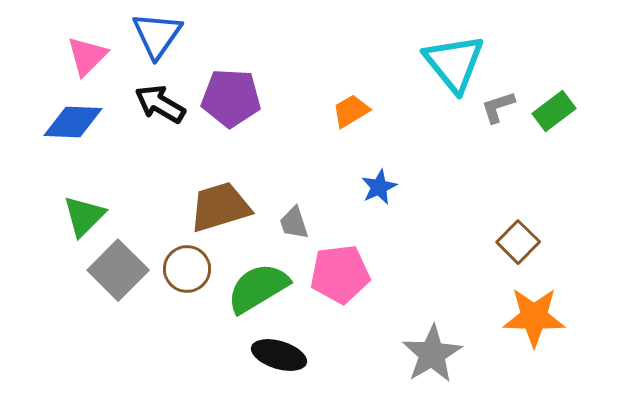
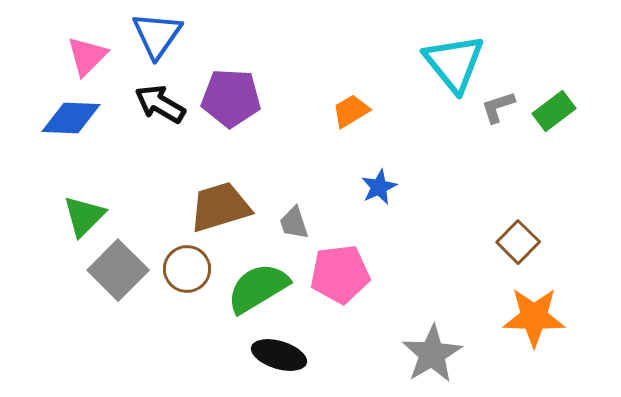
blue diamond: moved 2 px left, 4 px up
